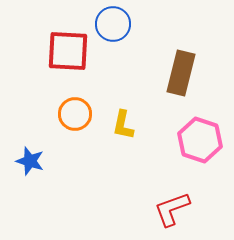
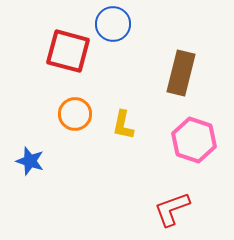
red square: rotated 12 degrees clockwise
pink hexagon: moved 6 px left
